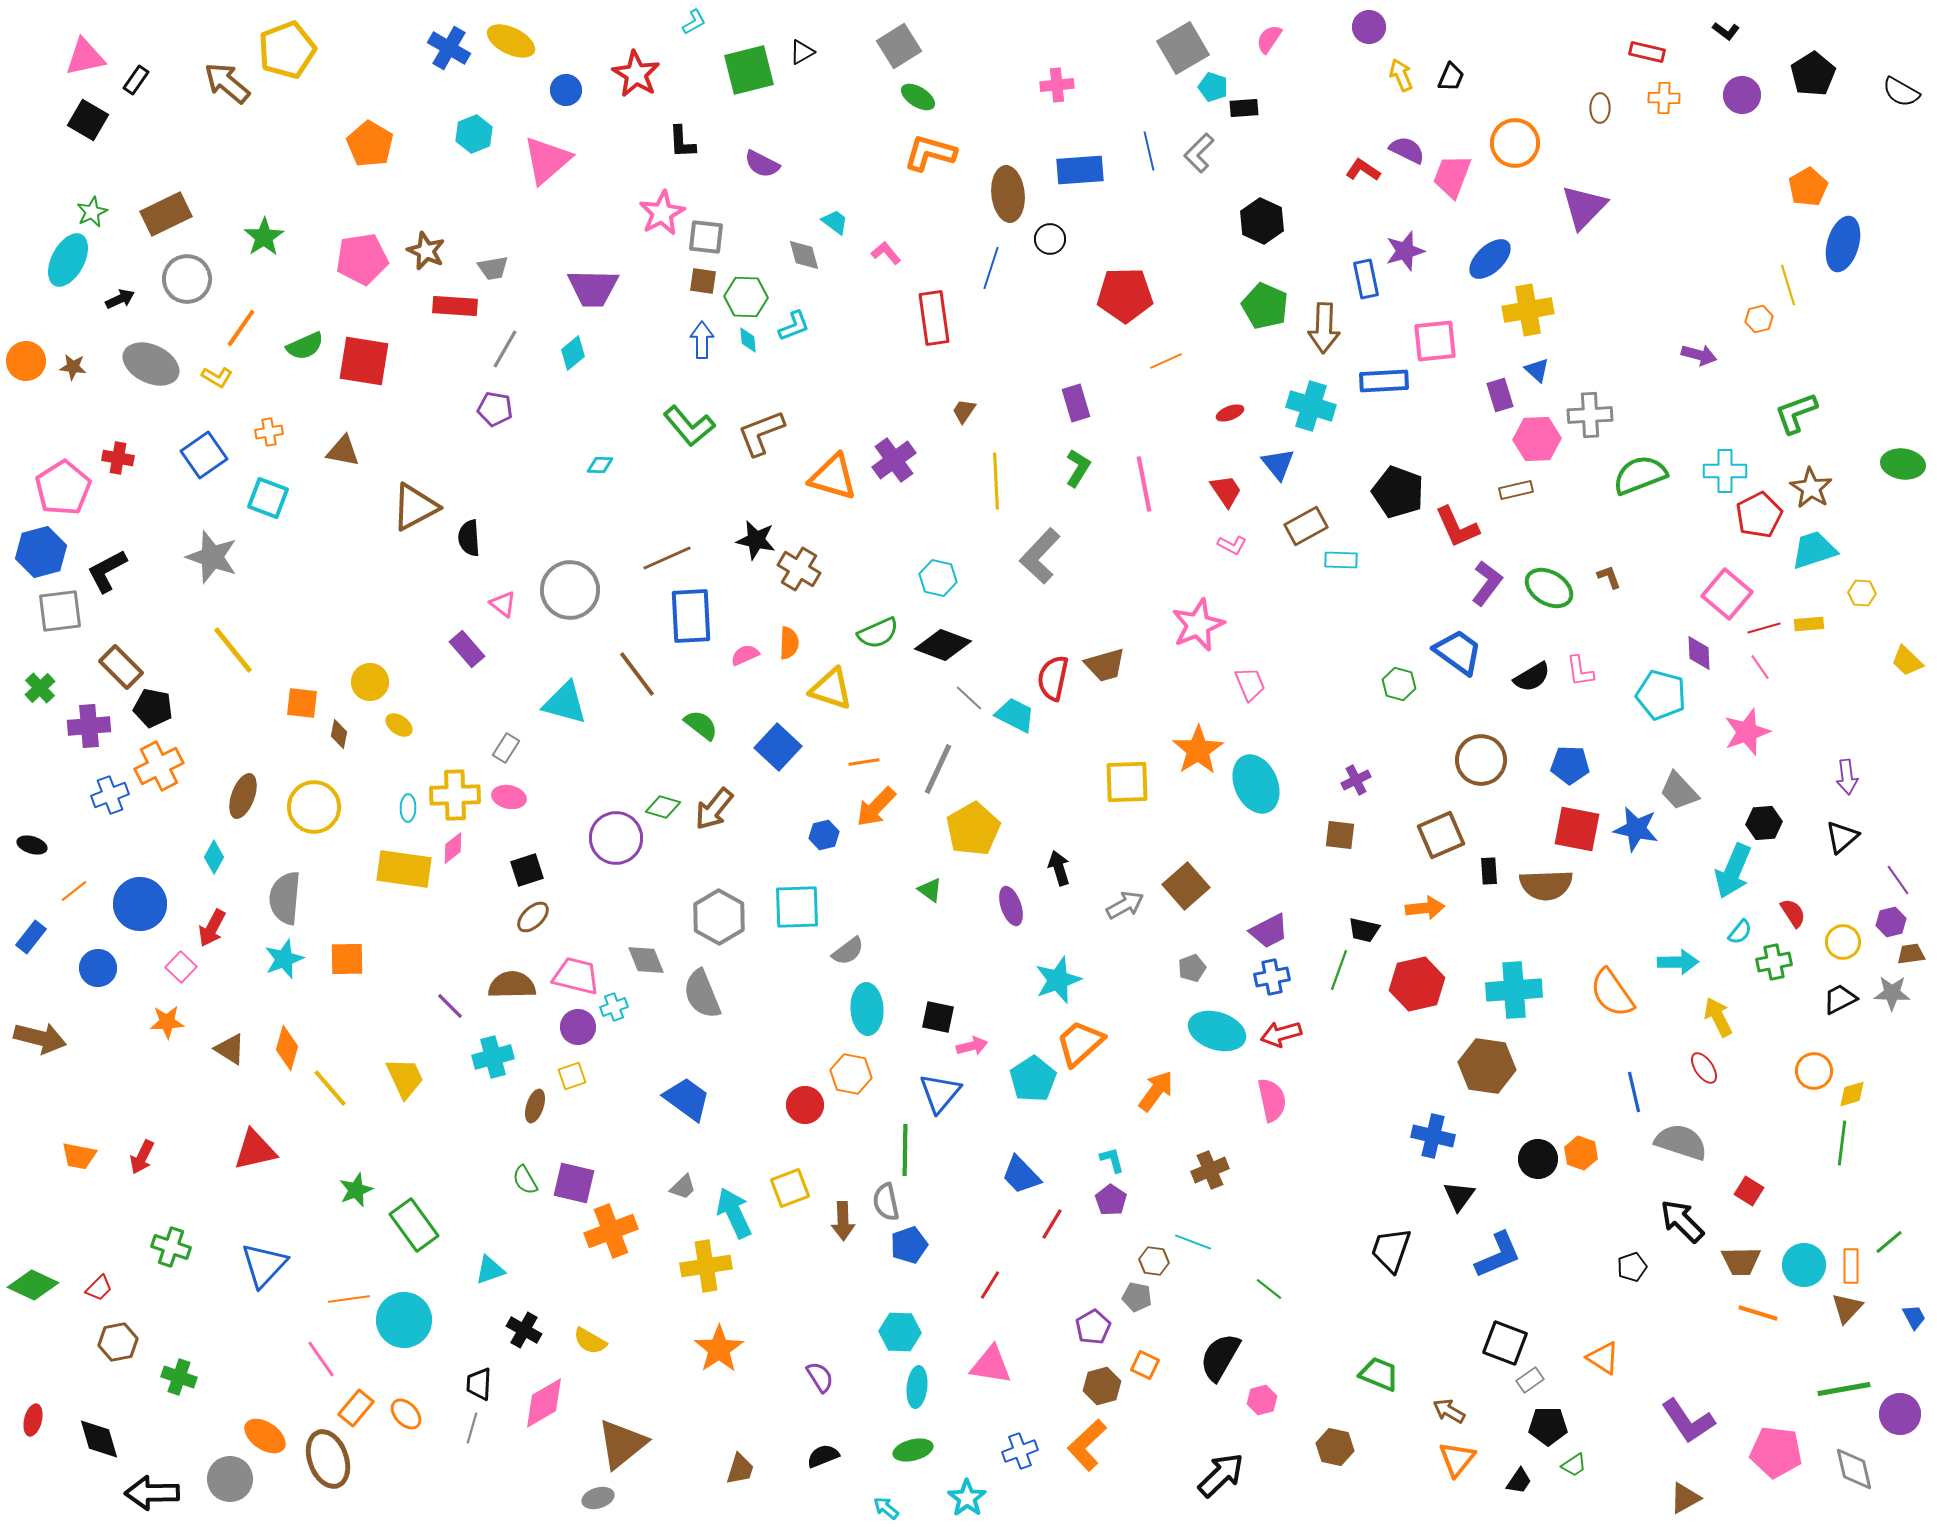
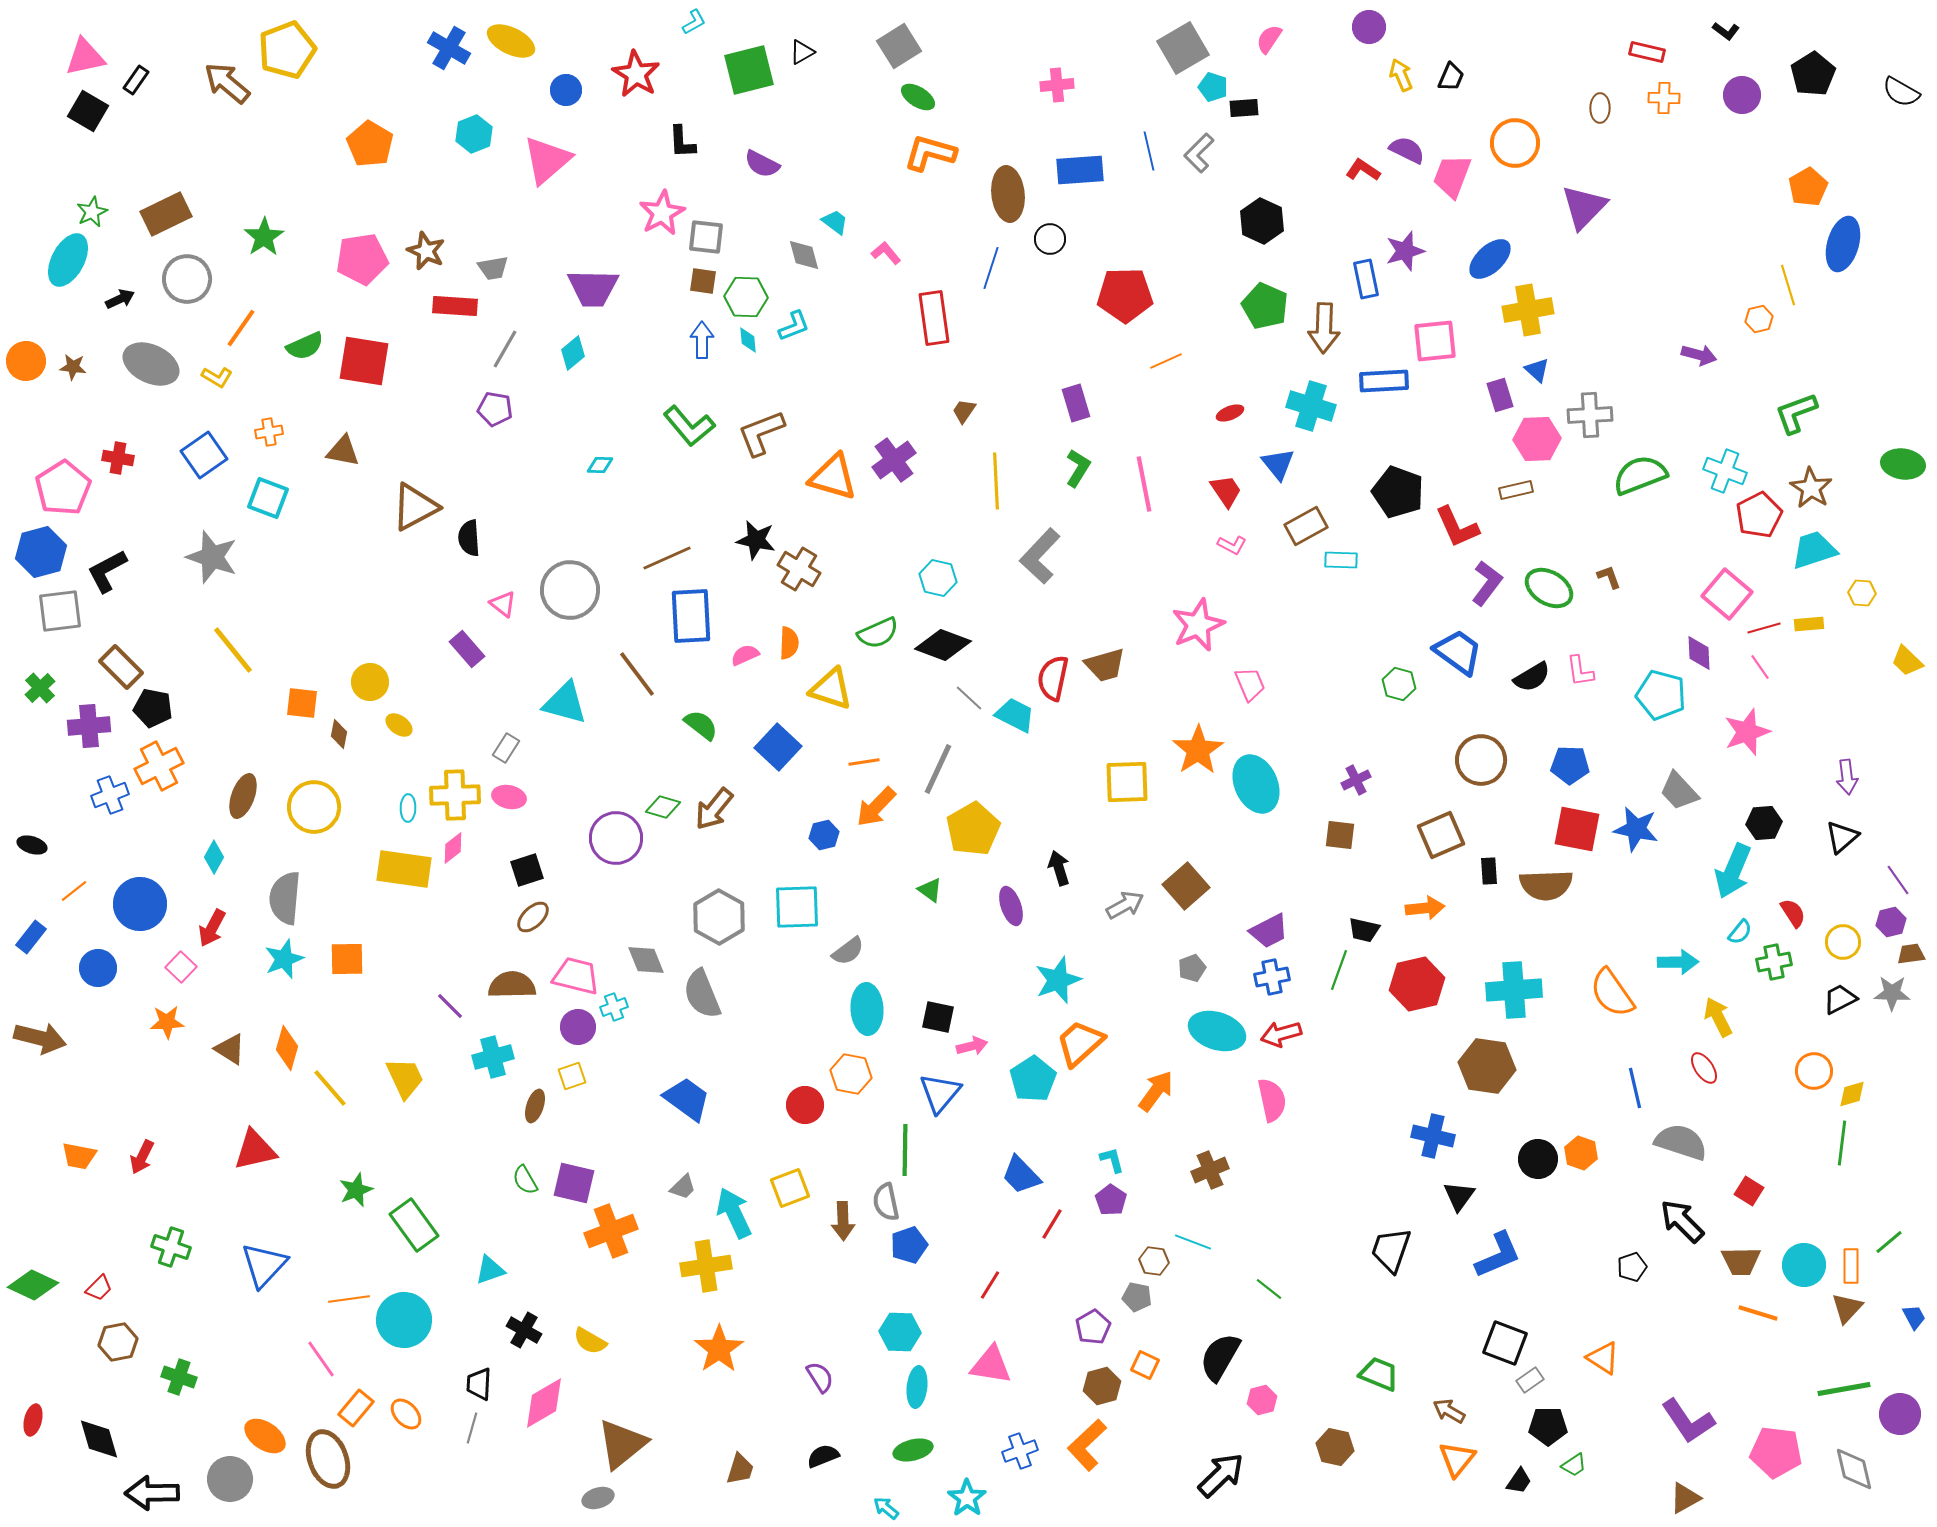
black square at (88, 120): moved 9 px up
cyan cross at (1725, 471): rotated 21 degrees clockwise
blue line at (1634, 1092): moved 1 px right, 4 px up
